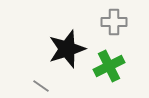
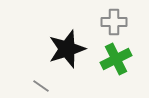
green cross: moved 7 px right, 7 px up
